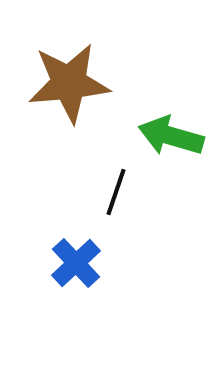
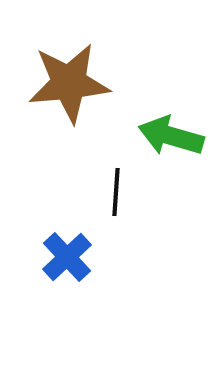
black line: rotated 15 degrees counterclockwise
blue cross: moved 9 px left, 6 px up
